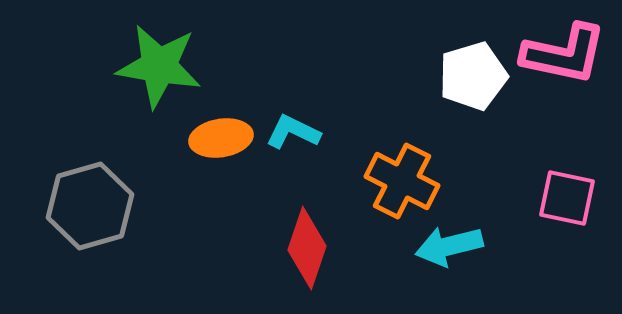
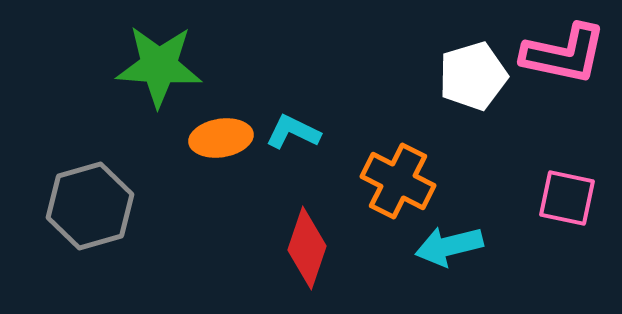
green star: rotated 6 degrees counterclockwise
orange cross: moved 4 px left
